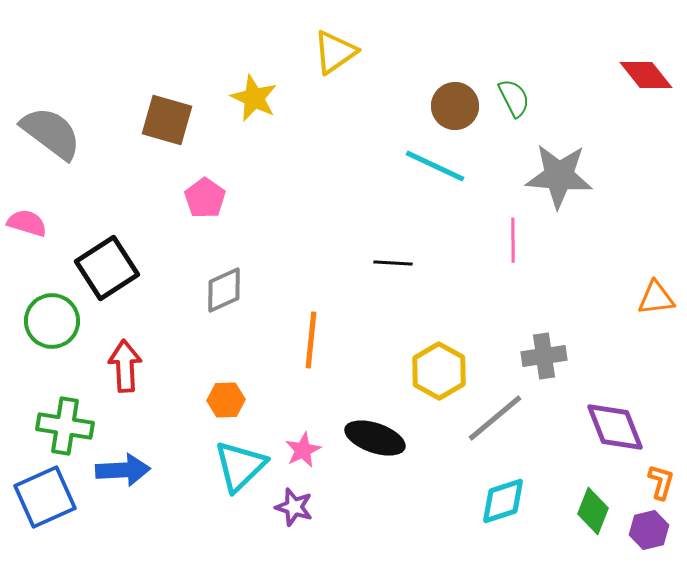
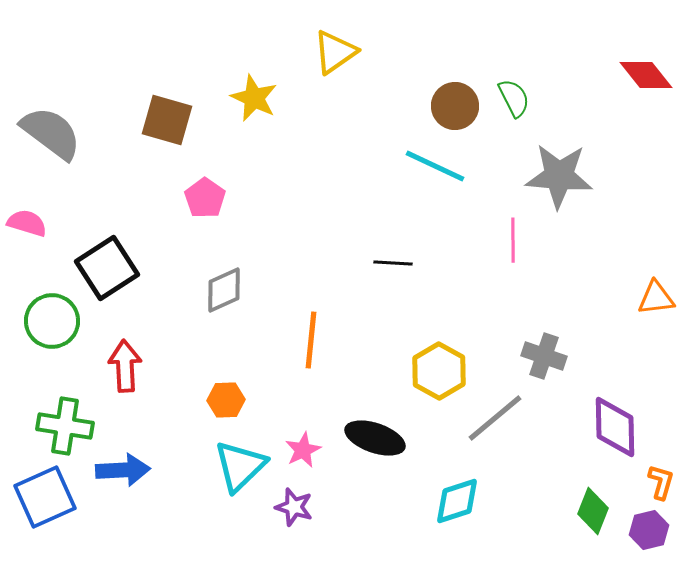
gray cross: rotated 27 degrees clockwise
purple diamond: rotated 20 degrees clockwise
cyan diamond: moved 46 px left
